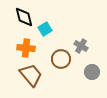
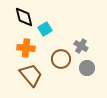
gray circle: moved 5 px left, 4 px up
